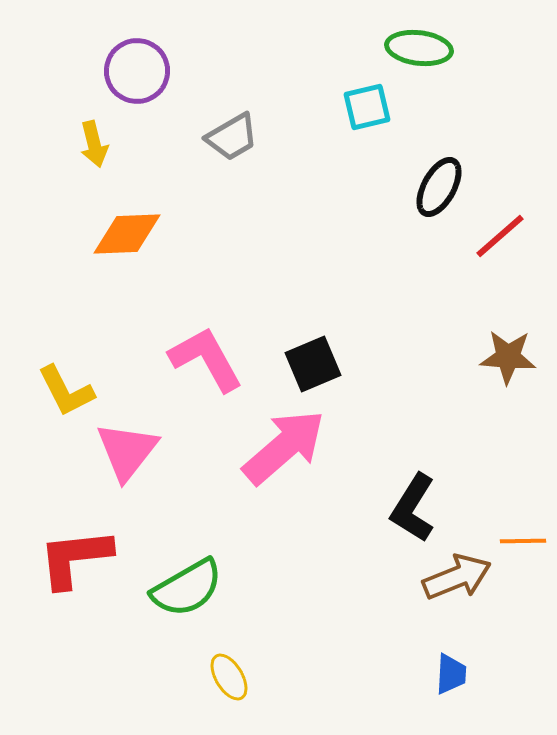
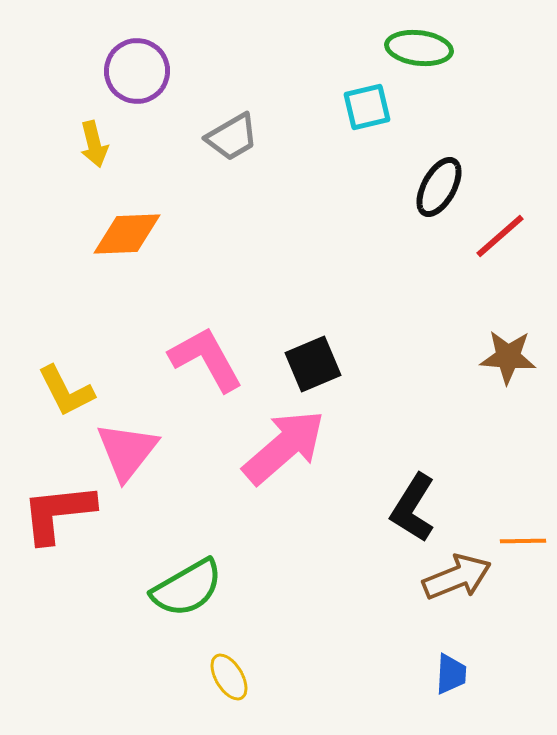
red L-shape: moved 17 px left, 45 px up
